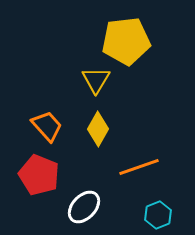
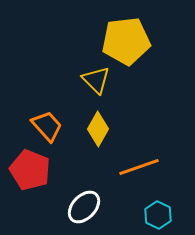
yellow triangle: rotated 16 degrees counterclockwise
red pentagon: moved 9 px left, 5 px up
cyan hexagon: rotated 12 degrees counterclockwise
